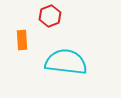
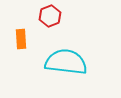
orange rectangle: moved 1 px left, 1 px up
